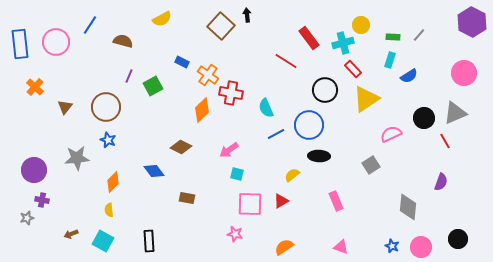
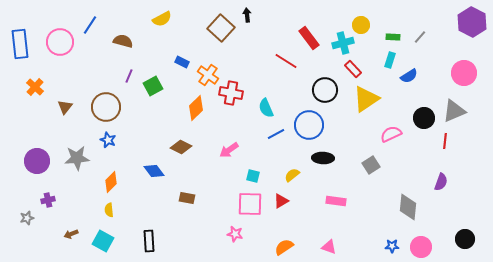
brown square at (221, 26): moved 2 px down
gray line at (419, 35): moved 1 px right, 2 px down
pink circle at (56, 42): moved 4 px right
orange diamond at (202, 110): moved 6 px left, 2 px up
gray triangle at (455, 113): moved 1 px left, 2 px up
red line at (445, 141): rotated 35 degrees clockwise
black ellipse at (319, 156): moved 4 px right, 2 px down
purple circle at (34, 170): moved 3 px right, 9 px up
cyan square at (237, 174): moved 16 px right, 2 px down
orange diamond at (113, 182): moved 2 px left
purple cross at (42, 200): moved 6 px right; rotated 24 degrees counterclockwise
pink rectangle at (336, 201): rotated 60 degrees counterclockwise
black circle at (458, 239): moved 7 px right
blue star at (392, 246): rotated 24 degrees counterclockwise
pink triangle at (341, 247): moved 12 px left
